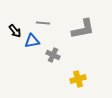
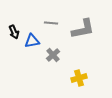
gray line: moved 8 px right
black arrow: moved 1 px left, 1 px down; rotated 16 degrees clockwise
gray cross: rotated 24 degrees clockwise
yellow cross: moved 1 px right, 1 px up
